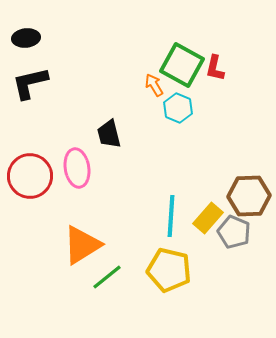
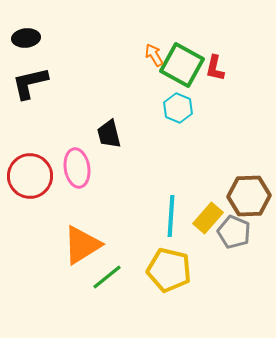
orange arrow: moved 30 px up
